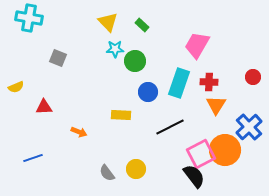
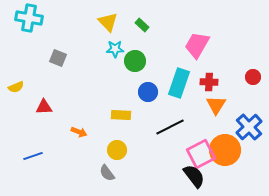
blue line: moved 2 px up
yellow circle: moved 19 px left, 19 px up
